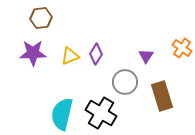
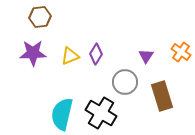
brown hexagon: moved 1 px left, 1 px up
orange cross: moved 1 px left, 4 px down
